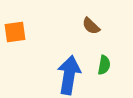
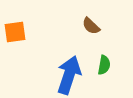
blue arrow: rotated 9 degrees clockwise
